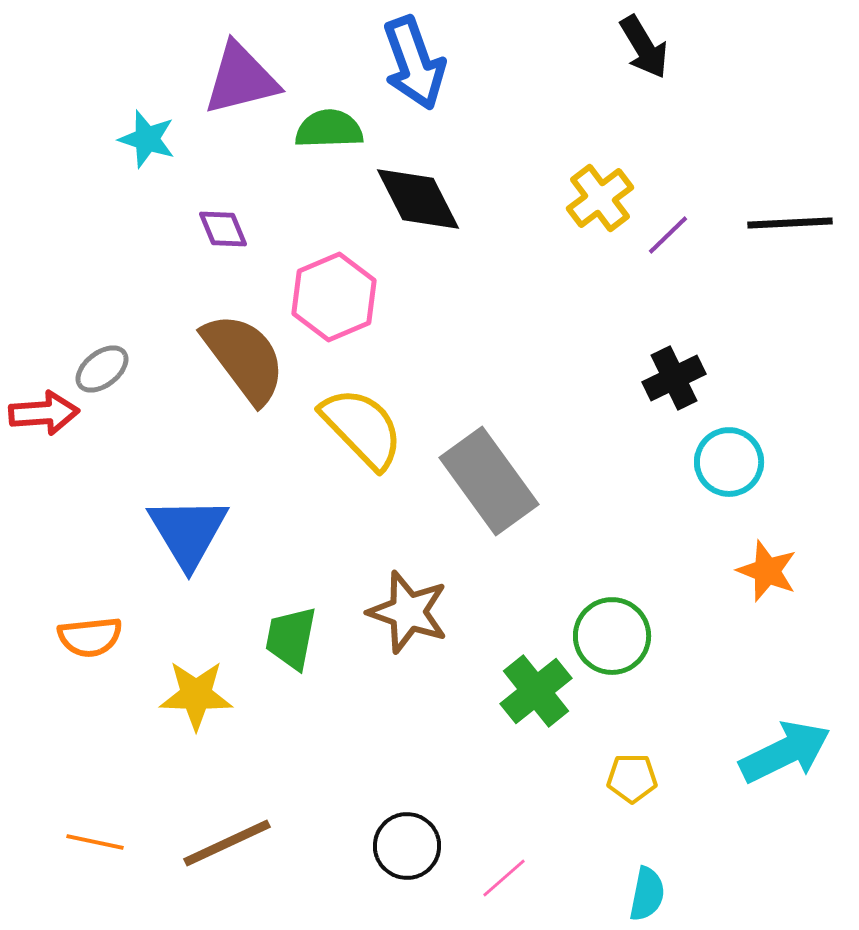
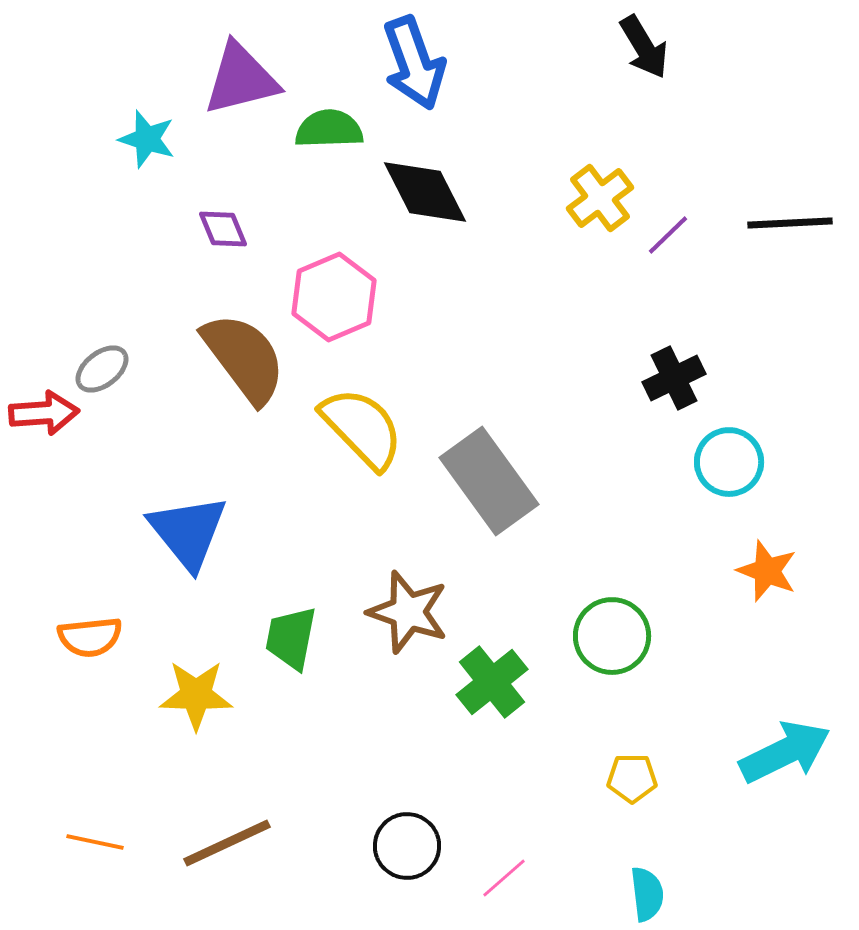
black diamond: moved 7 px right, 7 px up
blue triangle: rotated 8 degrees counterclockwise
green cross: moved 44 px left, 9 px up
cyan semicircle: rotated 18 degrees counterclockwise
